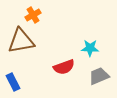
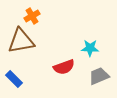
orange cross: moved 1 px left, 1 px down
blue rectangle: moved 1 px right, 3 px up; rotated 18 degrees counterclockwise
